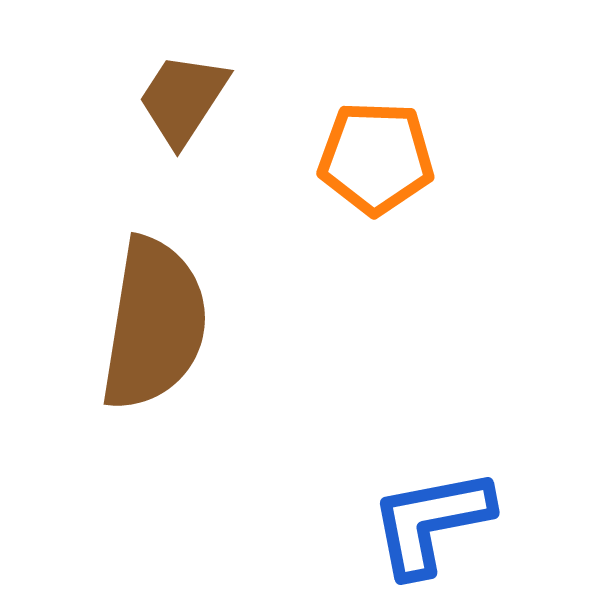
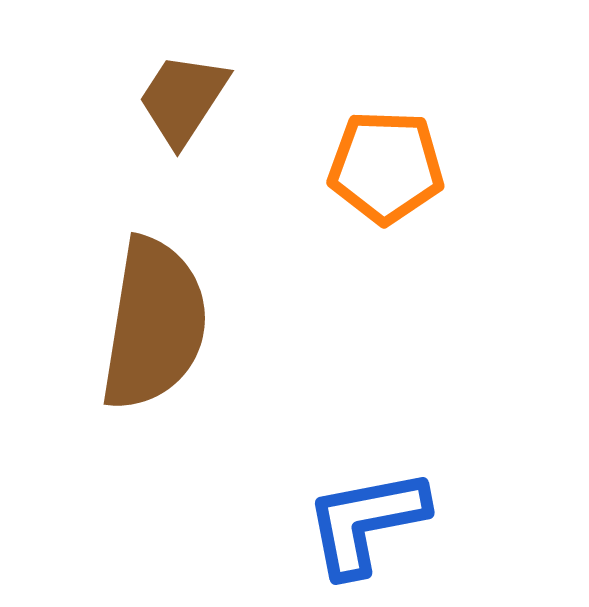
orange pentagon: moved 10 px right, 9 px down
blue L-shape: moved 65 px left
